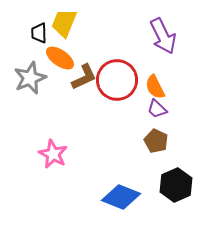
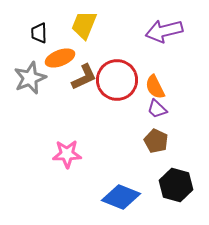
yellow trapezoid: moved 20 px right, 2 px down
purple arrow: moved 1 px right, 5 px up; rotated 102 degrees clockwise
orange ellipse: rotated 56 degrees counterclockwise
pink star: moved 14 px right; rotated 28 degrees counterclockwise
black hexagon: rotated 20 degrees counterclockwise
